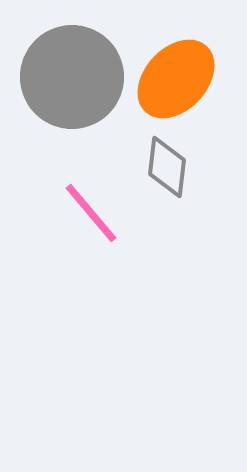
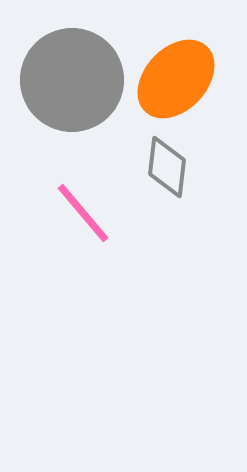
gray circle: moved 3 px down
pink line: moved 8 px left
